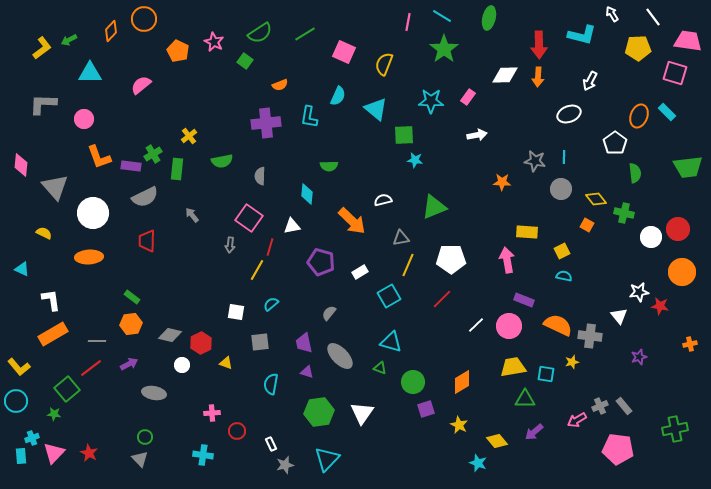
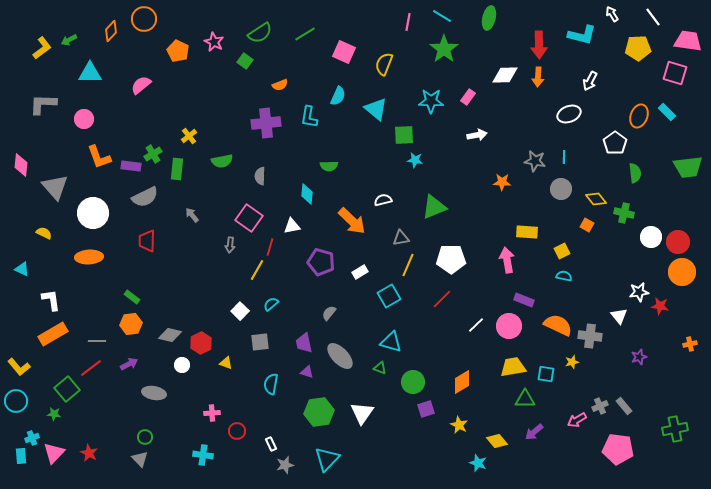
red circle at (678, 229): moved 13 px down
white square at (236, 312): moved 4 px right, 1 px up; rotated 36 degrees clockwise
